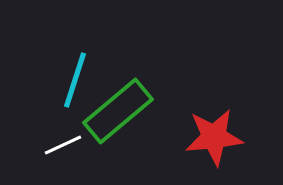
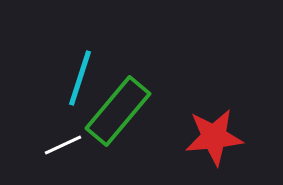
cyan line: moved 5 px right, 2 px up
green rectangle: rotated 10 degrees counterclockwise
